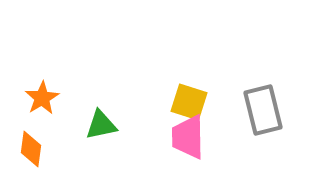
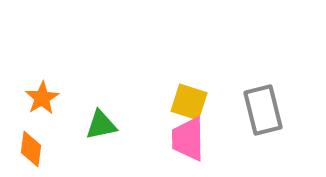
pink trapezoid: moved 2 px down
